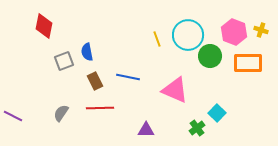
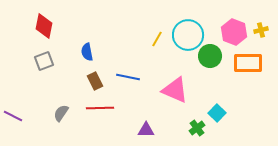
yellow cross: rotated 32 degrees counterclockwise
yellow line: rotated 49 degrees clockwise
gray square: moved 20 px left
